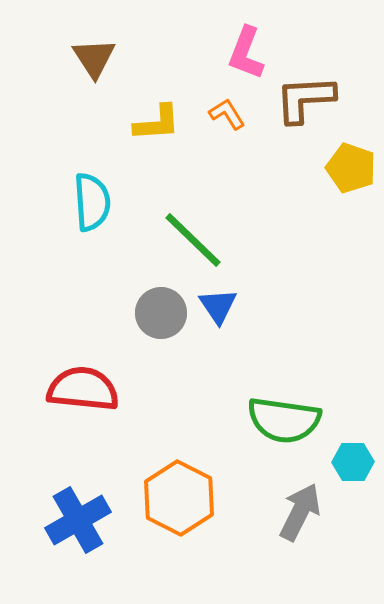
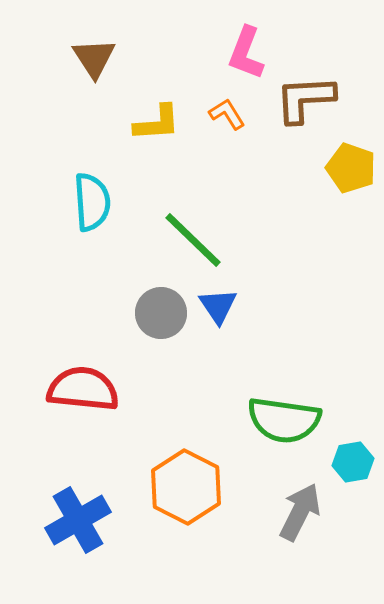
cyan hexagon: rotated 9 degrees counterclockwise
orange hexagon: moved 7 px right, 11 px up
